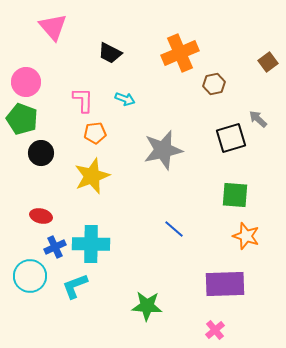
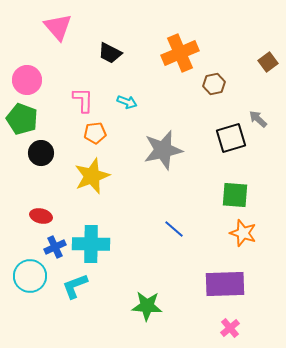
pink triangle: moved 5 px right
pink circle: moved 1 px right, 2 px up
cyan arrow: moved 2 px right, 3 px down
orange star: moved 3 px left, 3 px up
pink cross: moved 15 px right, 2 px up
